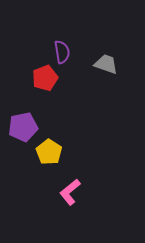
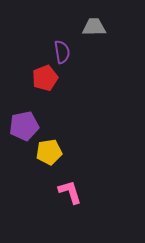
gray trapezoid: moved 12 px left, 37 px up; rotated 20 degrees counterclockwise
purple pentagon: moved 1 px right, 1 px up
yellow pentagon: rotated 30 degrees clockwise
pink L-shape: rotated 112 degrees clockwise
